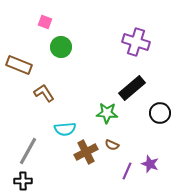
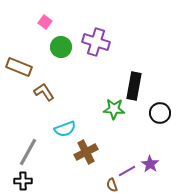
pink square: rotated 16 degrees clockwise
purple cross: moved 40 px left
brown rectangle: moved 2 px down
black rectangle: moved 2 px right, 2 px up; rotated 40 degrees counterclockwise
brown L-shape: moved 1 px up
green star: moved 7 px right, 4 px up
cyan semicircle: rotated 15 degrees counterclockwise
brown semicircle: moved 40 px down; rotated 48 degrees clockwise
gray line: moved 1 px down
purple star: rotated 12 degrees clockwise
purple line: rotated 36 degrees clockwise
